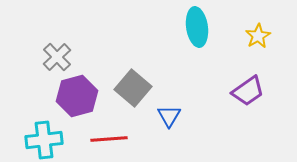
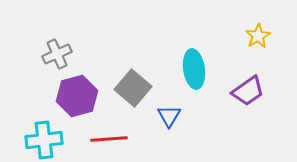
cyan ellipse: moved 3 px left, 42 px down
gray cross: moved 3 px up; rotated 20 degrees clockwise
